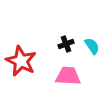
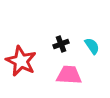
black cross: moved 5 px left
pink trapezoid: moved 1 px right, 1 px up
